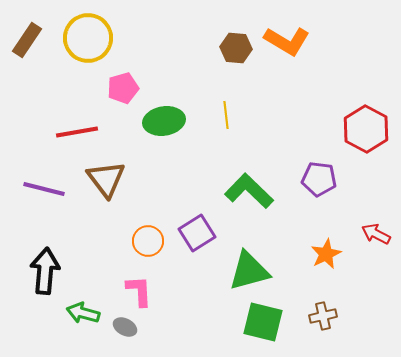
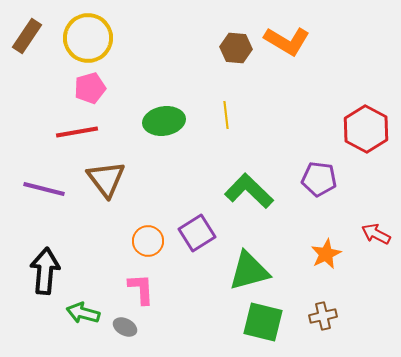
brown rectangle: moved 4 px up
pink pentagon: moved 33 px left
pink L-shape: moved 2 px right, 2 px up
